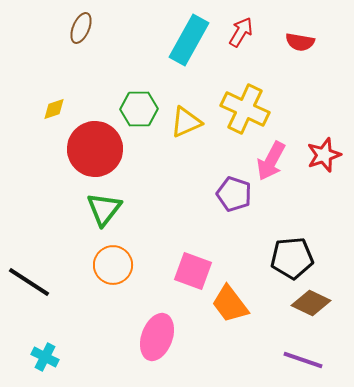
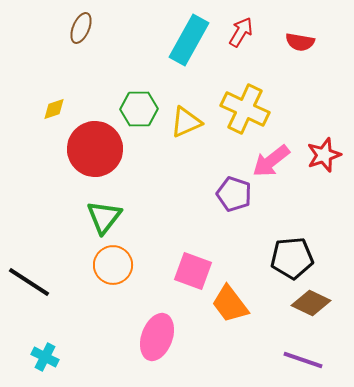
pink arrow: rotated 24 degrees clockwise
green triangle: moved 8 px down
